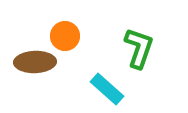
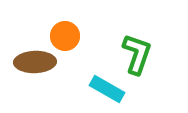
green L-shape: moved 2 px left, 6 px down
cyan rectangle: rotated 12 degrees counterclockwise
